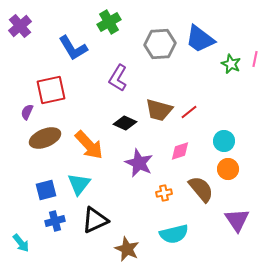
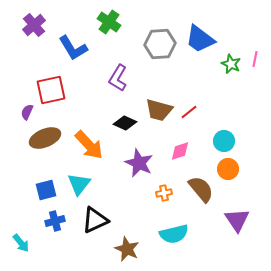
green cross: rotated 25 degrees counterclockwise
purple cross: moved 14 px right, 1 px up
